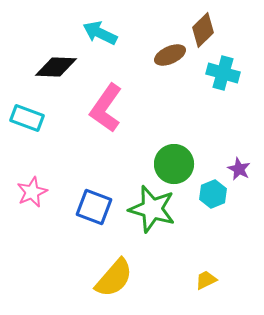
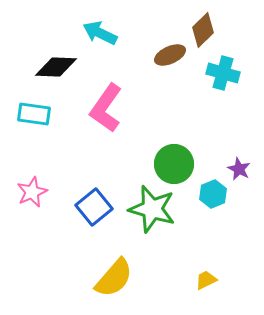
cyan rectangle: moved 7 px right, 4 px up; rotated 12 degrees counterclockwise
blue square: rotated 30 degrees clockwise
